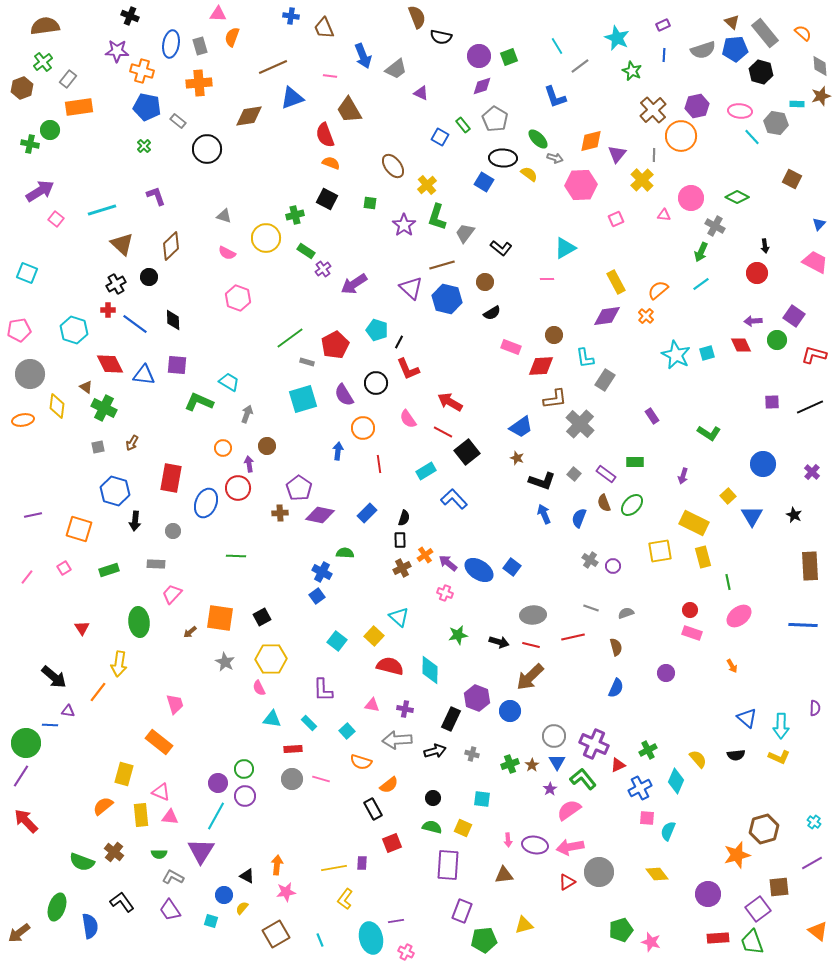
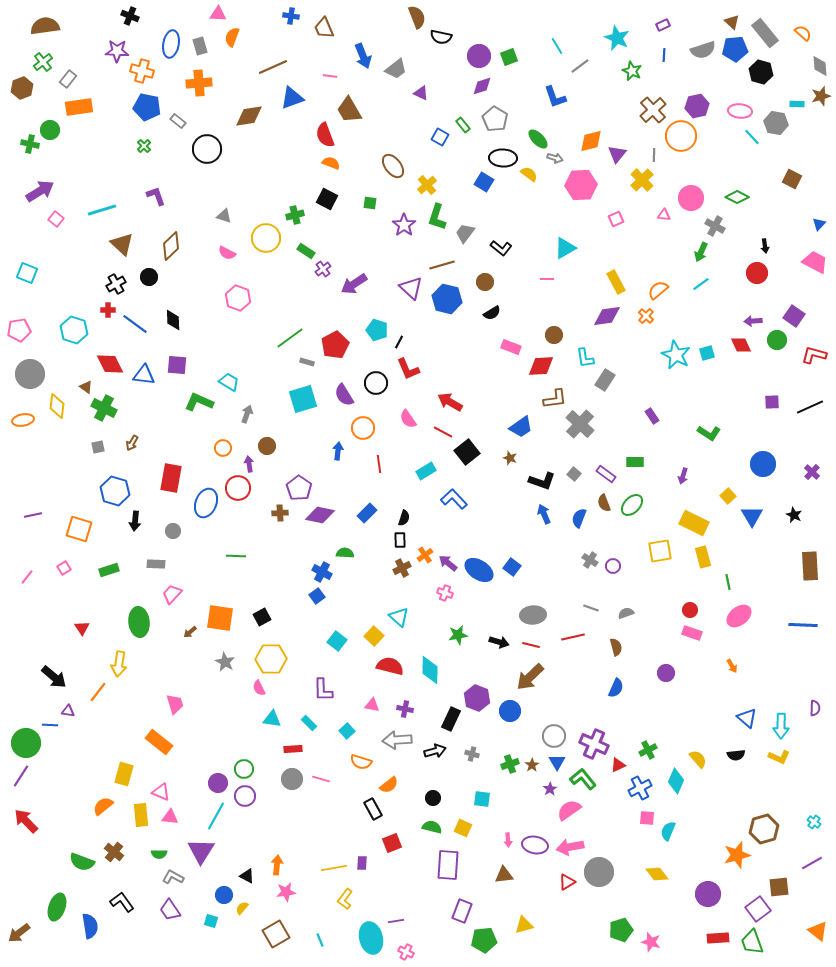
brown star at (517, 458): moved 7 px left
